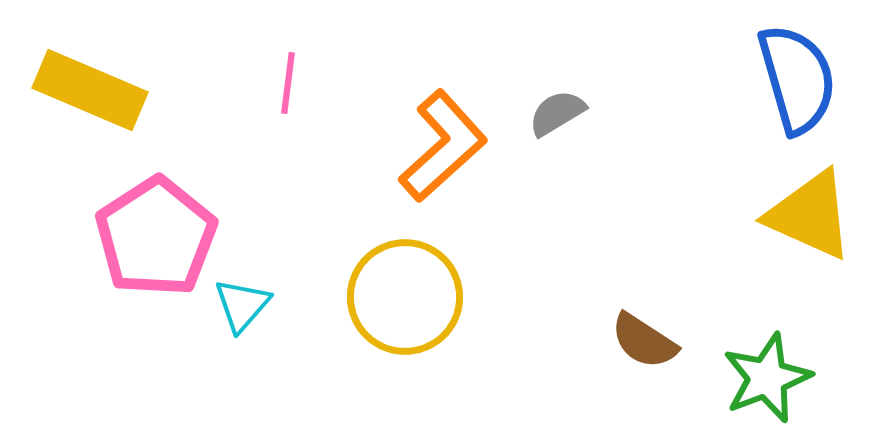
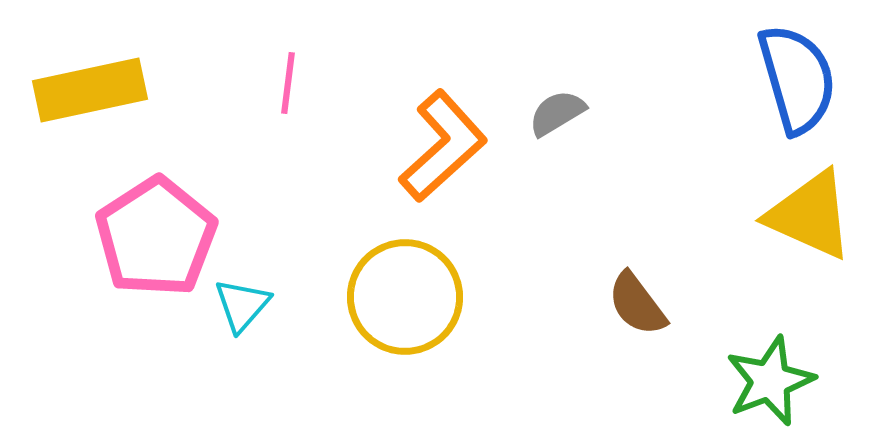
yellow rectangle: rotated 35 degrees counterclockwise
brown semicircle: moved 7 px left, 37 px up; rotated 20 degrees clockwise
green star: moved 3 px right, 3 px down
